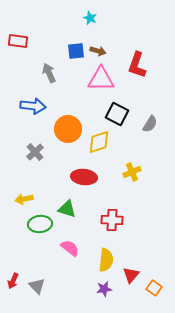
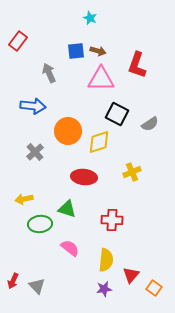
red rectangle: rotated 60 degrees counterclockwise
gray semicircle: rotated 24 degrees clockwise
orange circle: moved 2 px down
